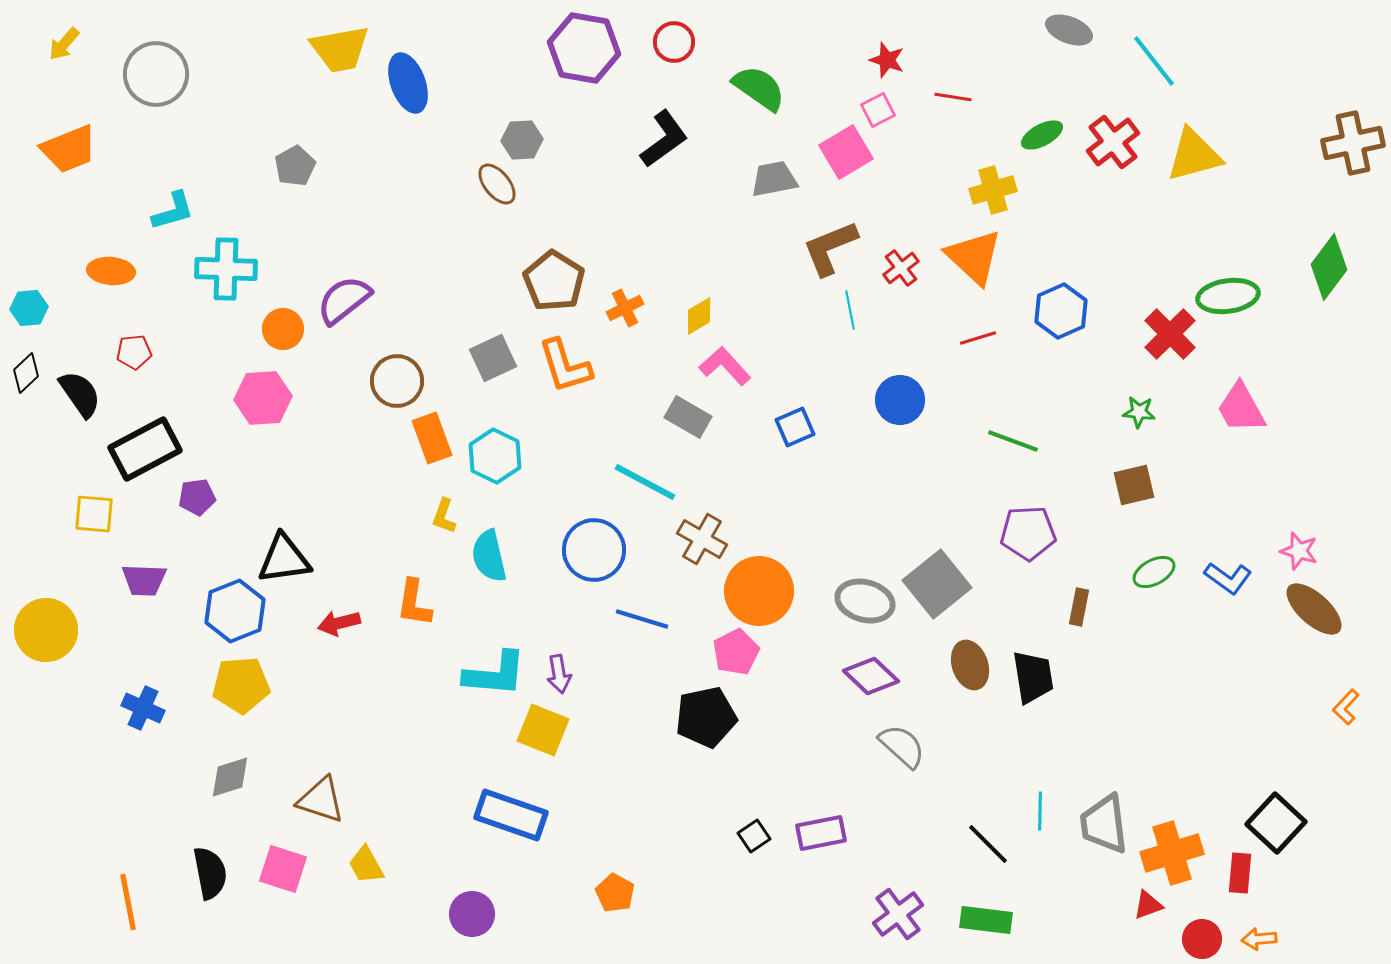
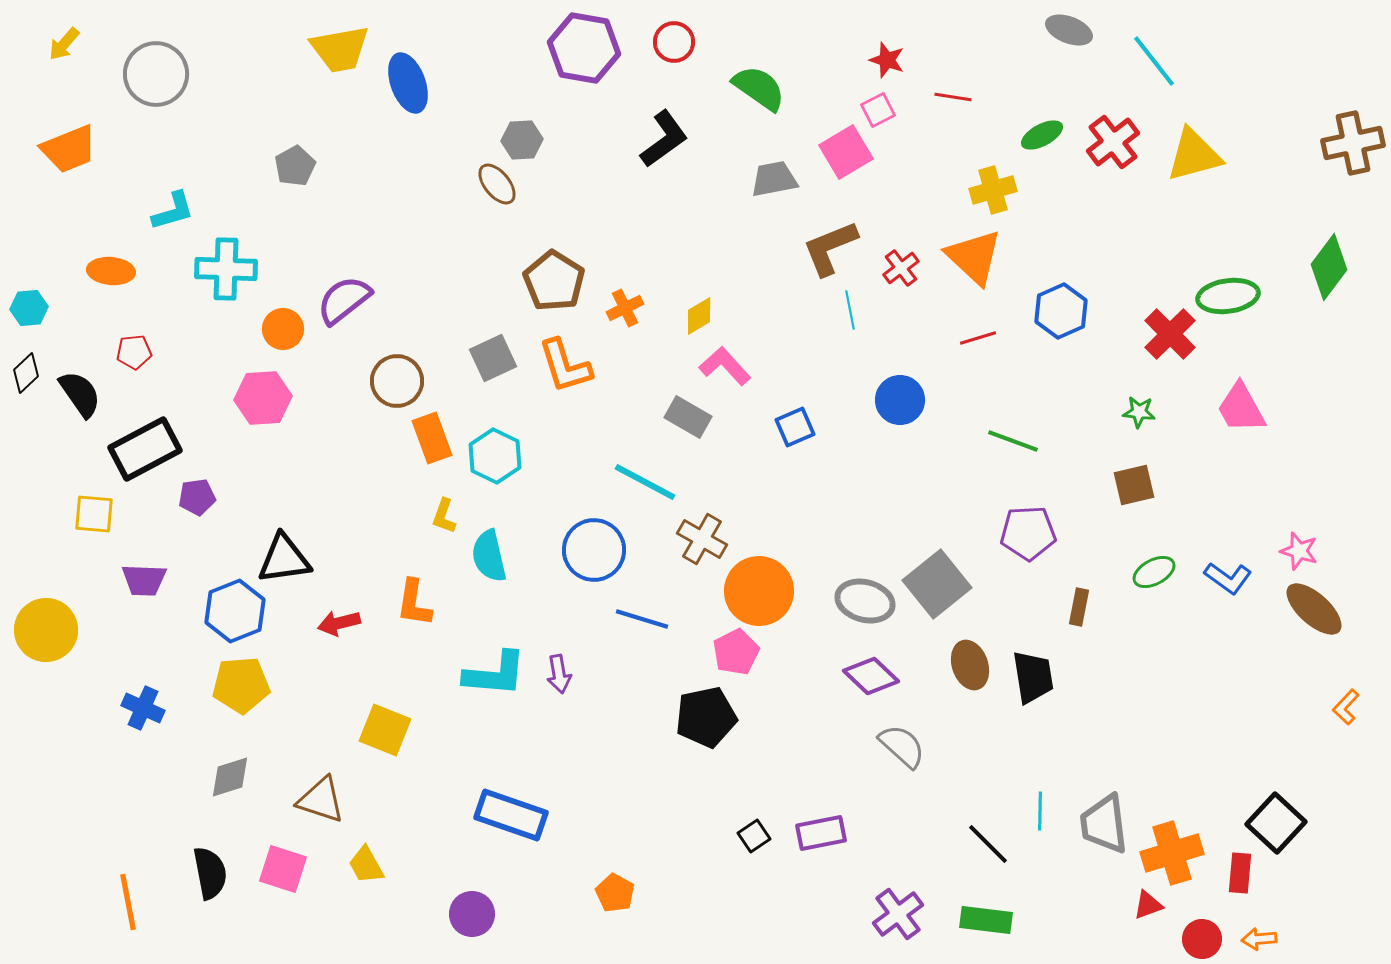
yellow square at (543, 730): moved 158 px left
